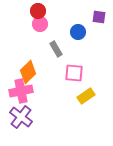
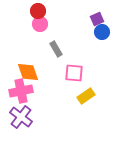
purple square: moved 2 px left, 2 px down; rotated 32 degrees counterclockwise
blue circle: moved 24 px right
orange diamond: rotated 65 degrees counterclockwise
